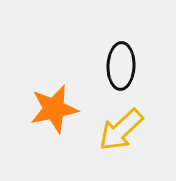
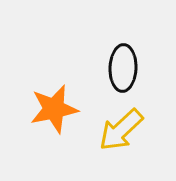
black ellipse: moved 2 px right, 2 px down
